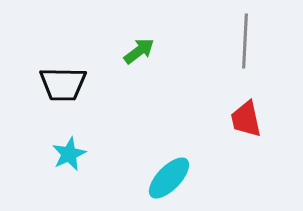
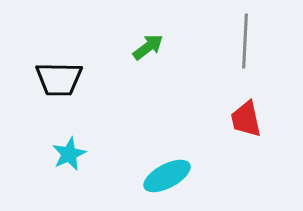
green arrow: moved 9 px right, 4 px up
black trapezoid: moved 4 px left, 5 px up
cyan ellipse: moved 2 px left, 2 px up; rotated 18 degrees clockwise
